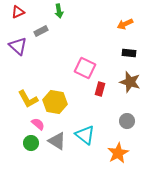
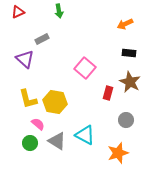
gray rectangle: moved 1 px right, 8 px down
purple triangle: moved 7 px right, 13 px down
pink square: rotated 15 degrees clockwise
brown star: rotated 10 degrees clockwise
red rectangle: moved 8 px right, 4 px down
yellow L-shape: rotated 15 degrees clockwise
gray circle: moved 1 px left, 1 px up
cyan triangle: rotated 10 degrees counterclockwise
green circle: moved 1 px left
orange star: rotated 10 degrees clockwise
